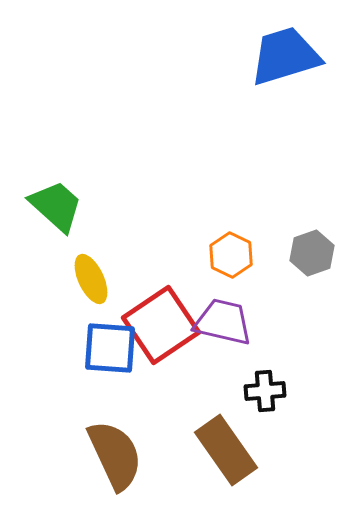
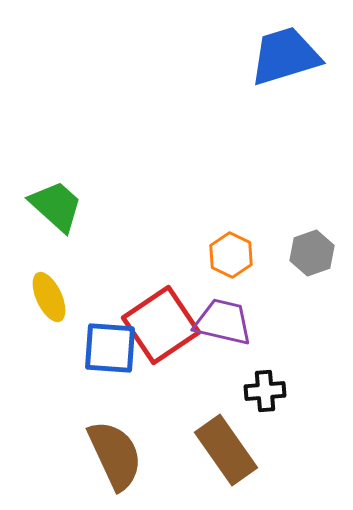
yellow ellipse: moved 42 px left, 18 px down
